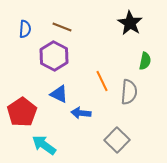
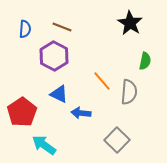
orange line: rotated 15 degrees counterclockwise
